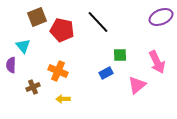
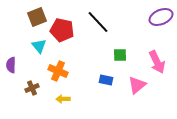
cyan triangle: moved 16 px right
blue rectangle: moved 7 px down; rotated 40 degrees clockwise
brown cross: moved 1 px left, 1 px down
